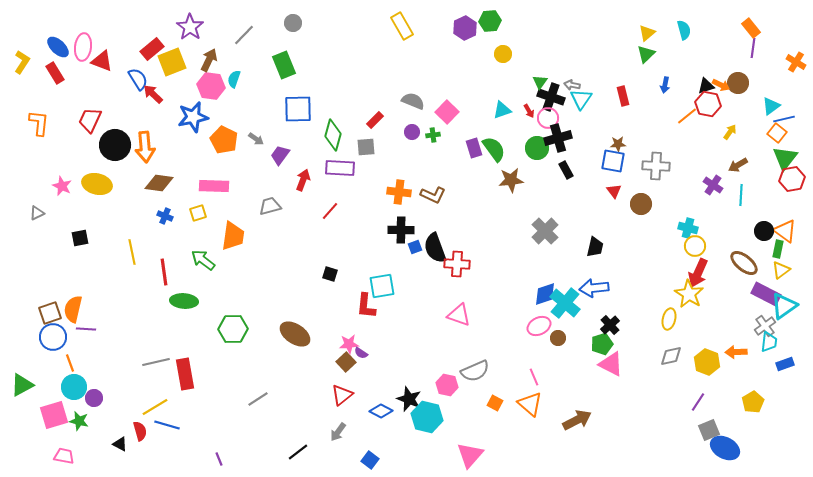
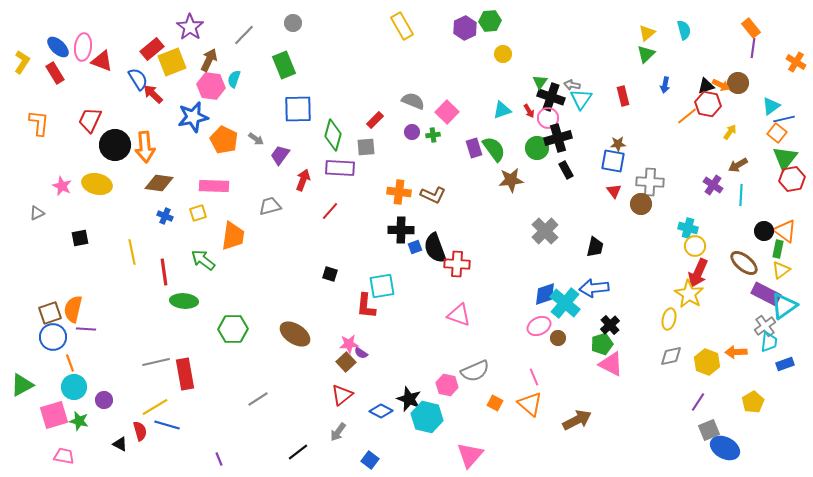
gray cross at (656, 166): moved 6 px left, 16 px down
purple circle at (94, 398): moved 10 px right, 2 px down
